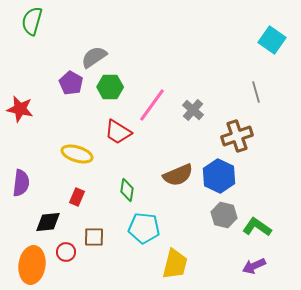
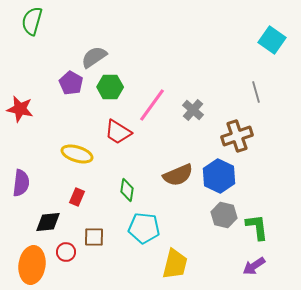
green L-shape: rotated 48 degrees clockwise
purple arrow: rotated 10 degrees counterclockwise
